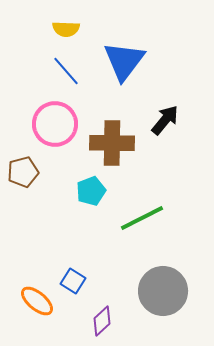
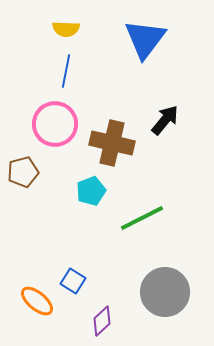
blue triangle: moved 21 px right, 22 px up
blue line: rotated 52 degrees clockwise
brown cross: rotated 12 degrees clockwise
gray circle: moved 2 px right, 1 px down
